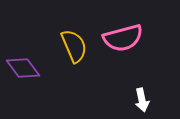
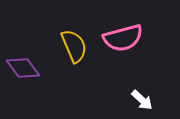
white arrow: rotated 35 degrees counterclockwise
